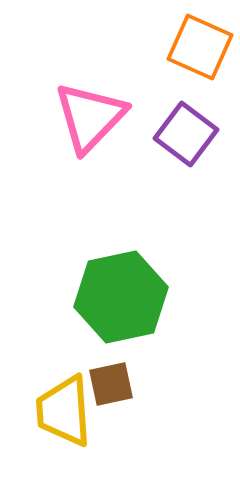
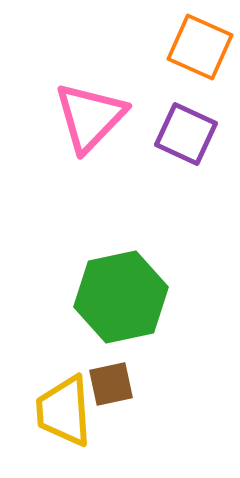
purple square: rotated 12 degrees counterclockwise
